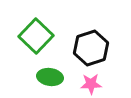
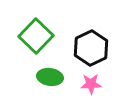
black hexagon: rotated 8 degrees counterclockwise
